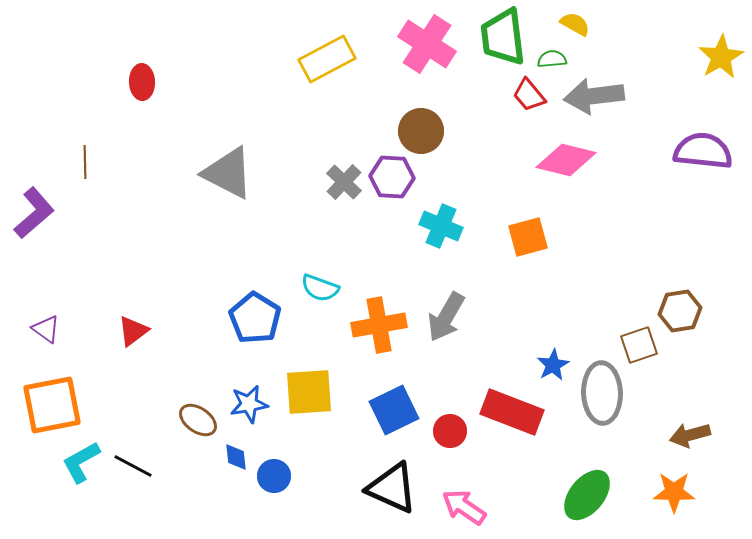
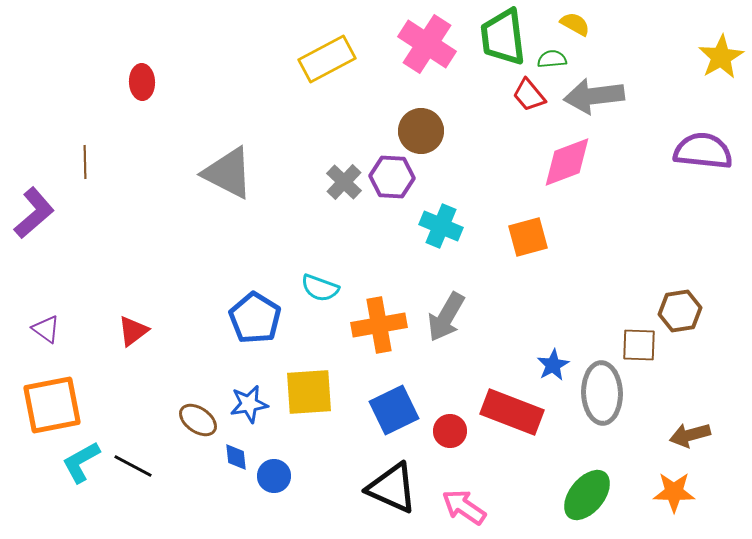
pink diamond at (566, 160): moved 1 px right, 2 px down; rotated 34 degrees counterclockwise
brown square at (639, 345): rotated 21 degrees clockwise
